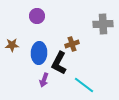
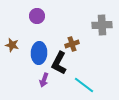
gray cross: moved 1 px left, 1 px down
brown star: rotated 16 degrees clockwise
